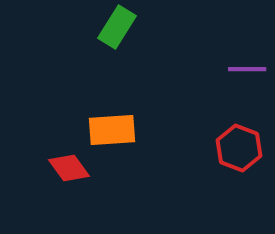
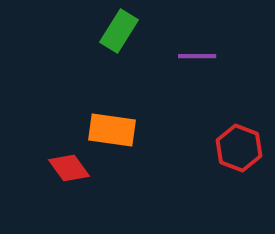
green rectangle: moved 2 px right, 4 px down
purple line: moved 50 px left, 13 px up
orange rectangle: rotated 12 degrees clockwise
